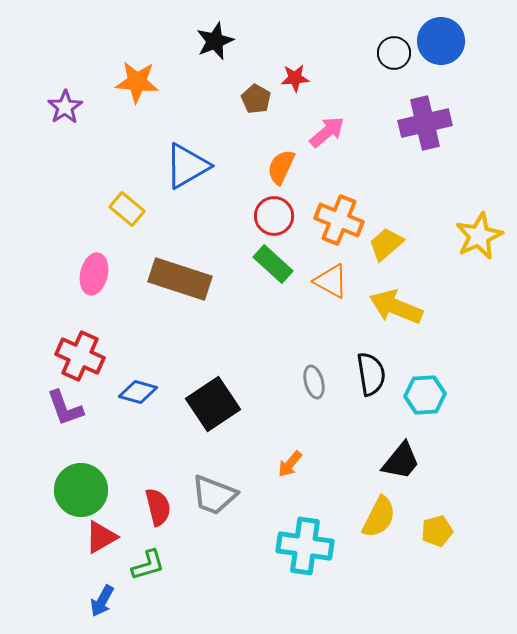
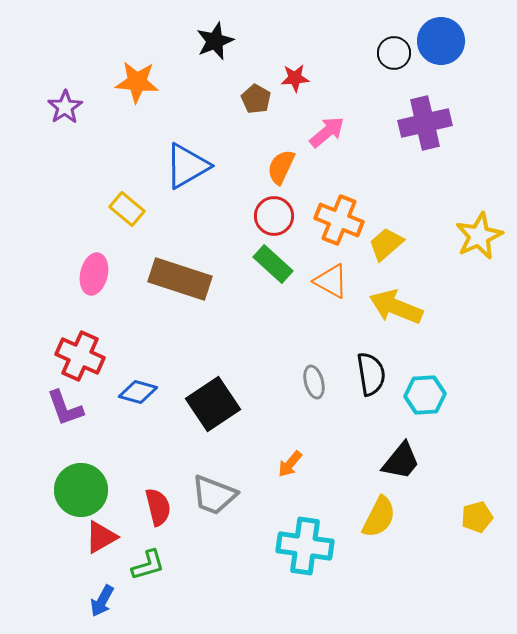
yellow pentagon: moved 40 px right, 14 px up
